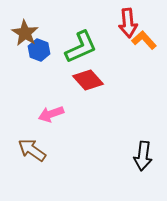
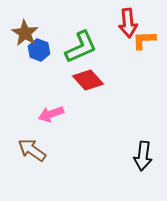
orange L-shape: rotated 50 degrees counterclockwise
